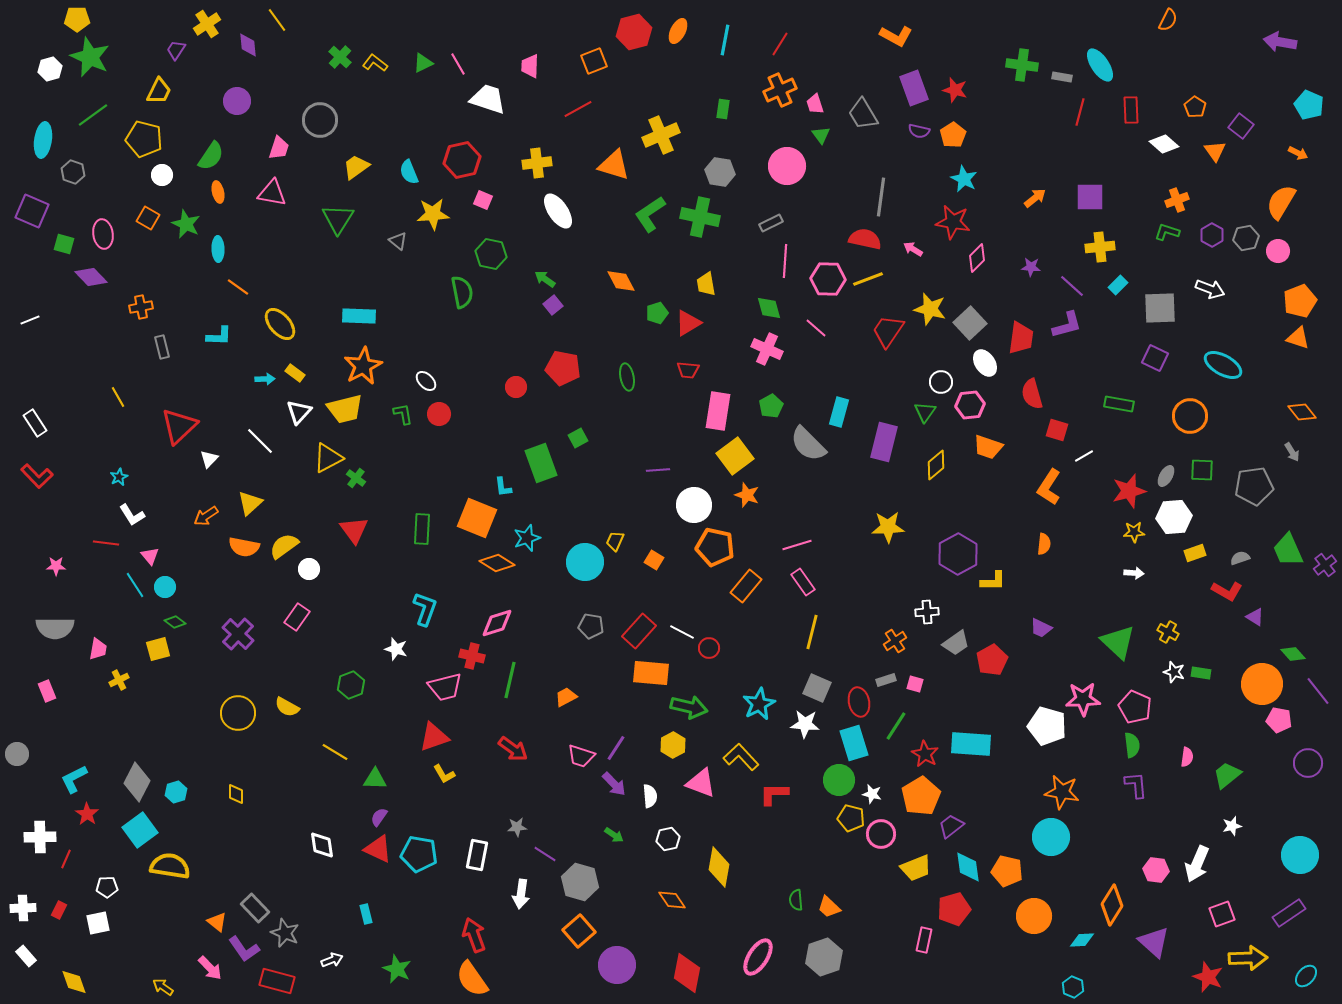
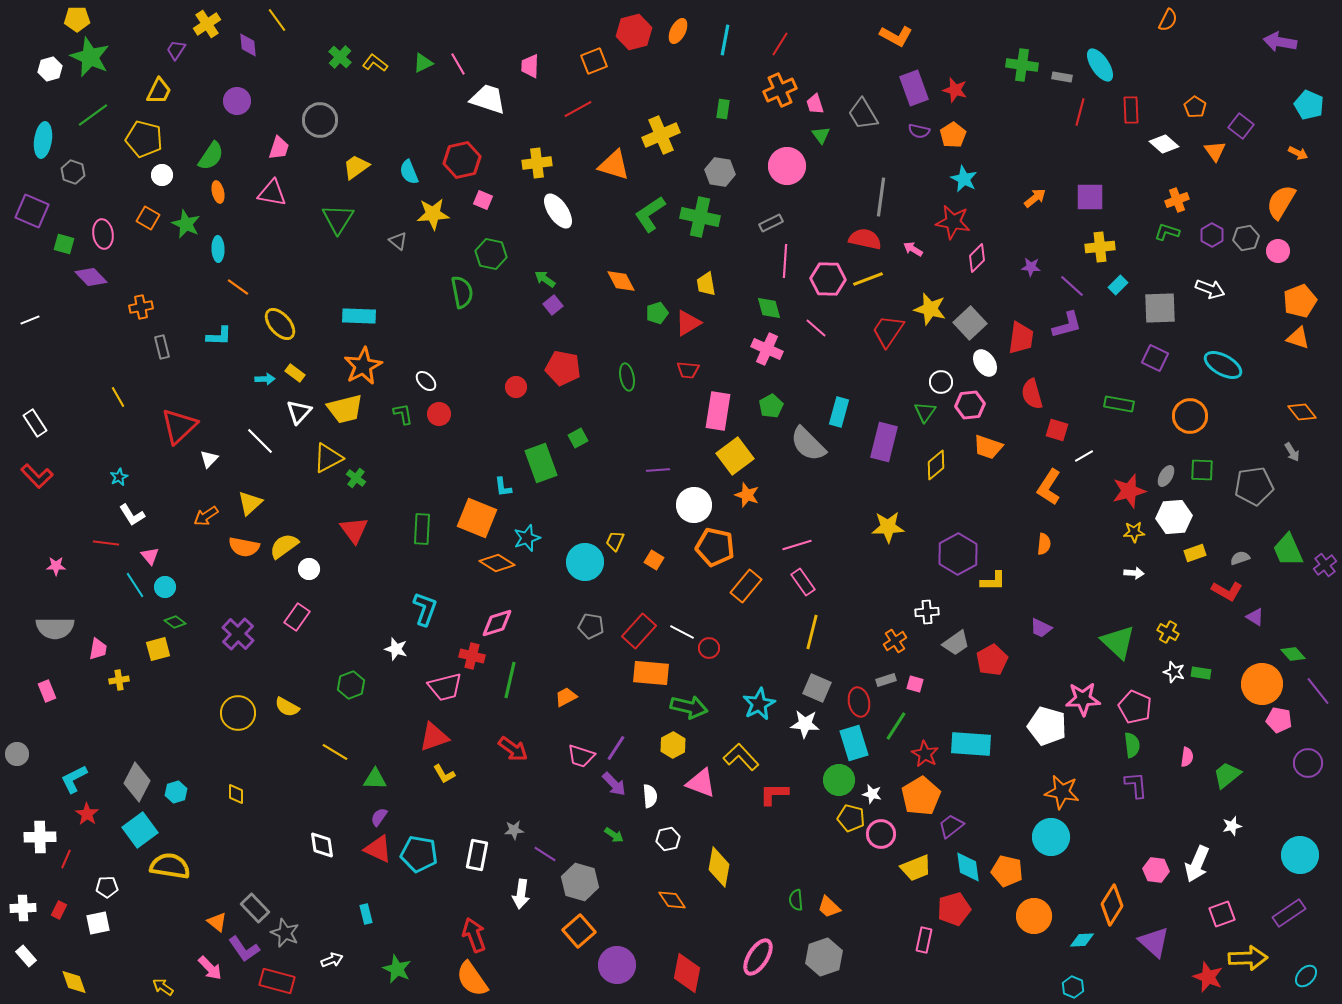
yellow cross at (119, 680): rotated 18 degrees clockwise
gray star at (517, 827): moved 3 px left, 3 px down
